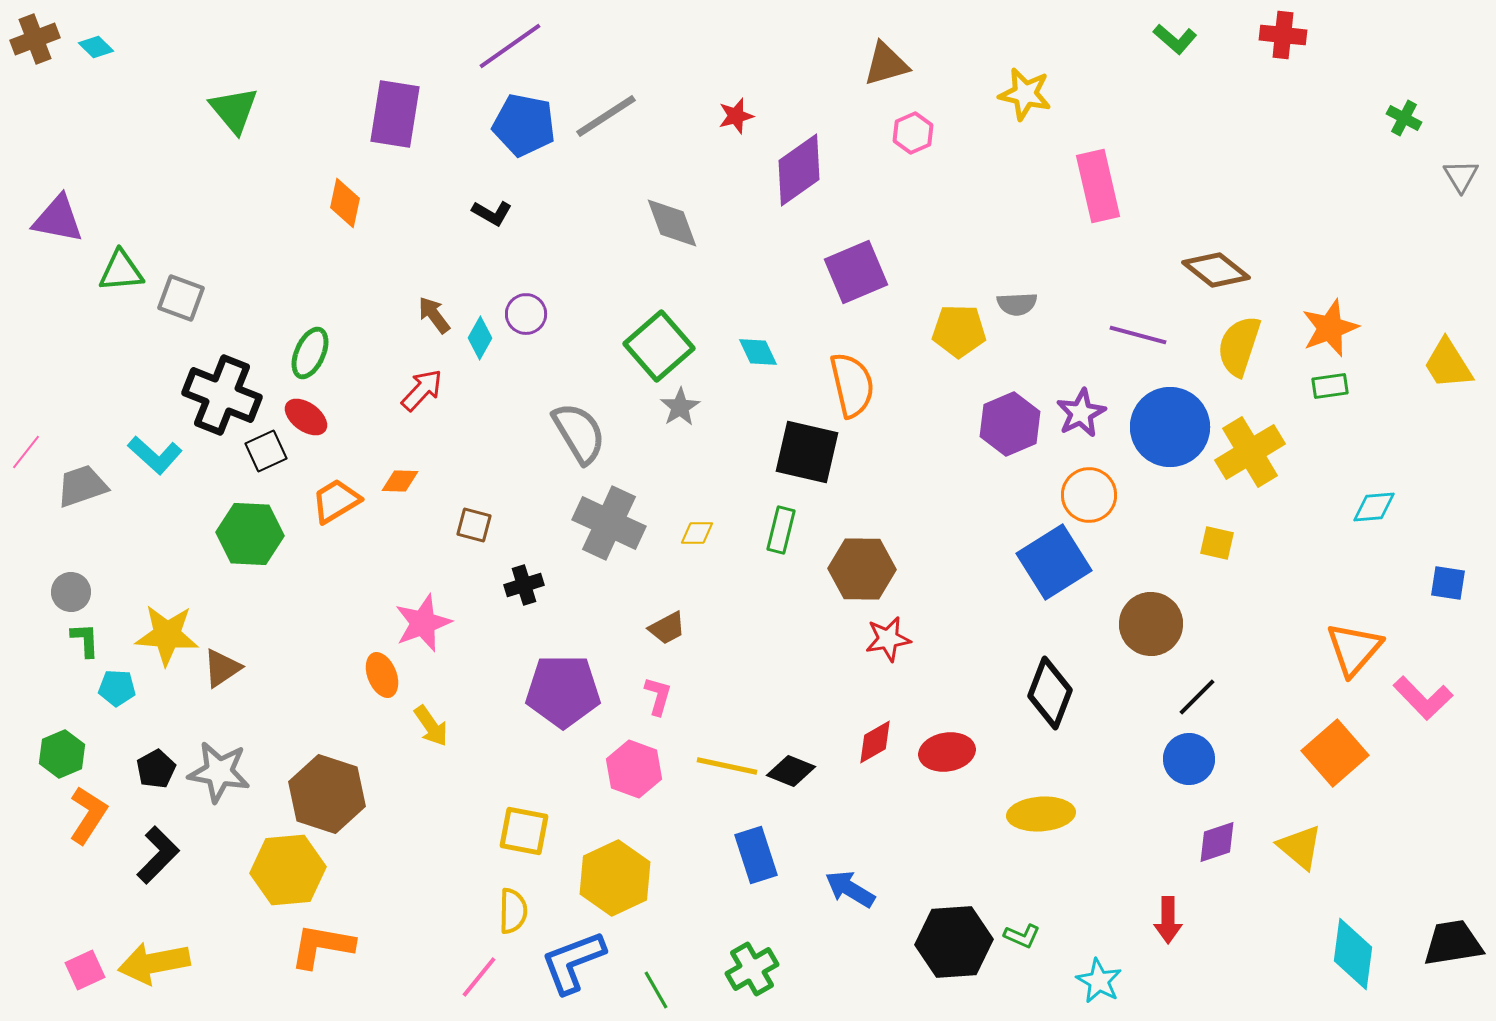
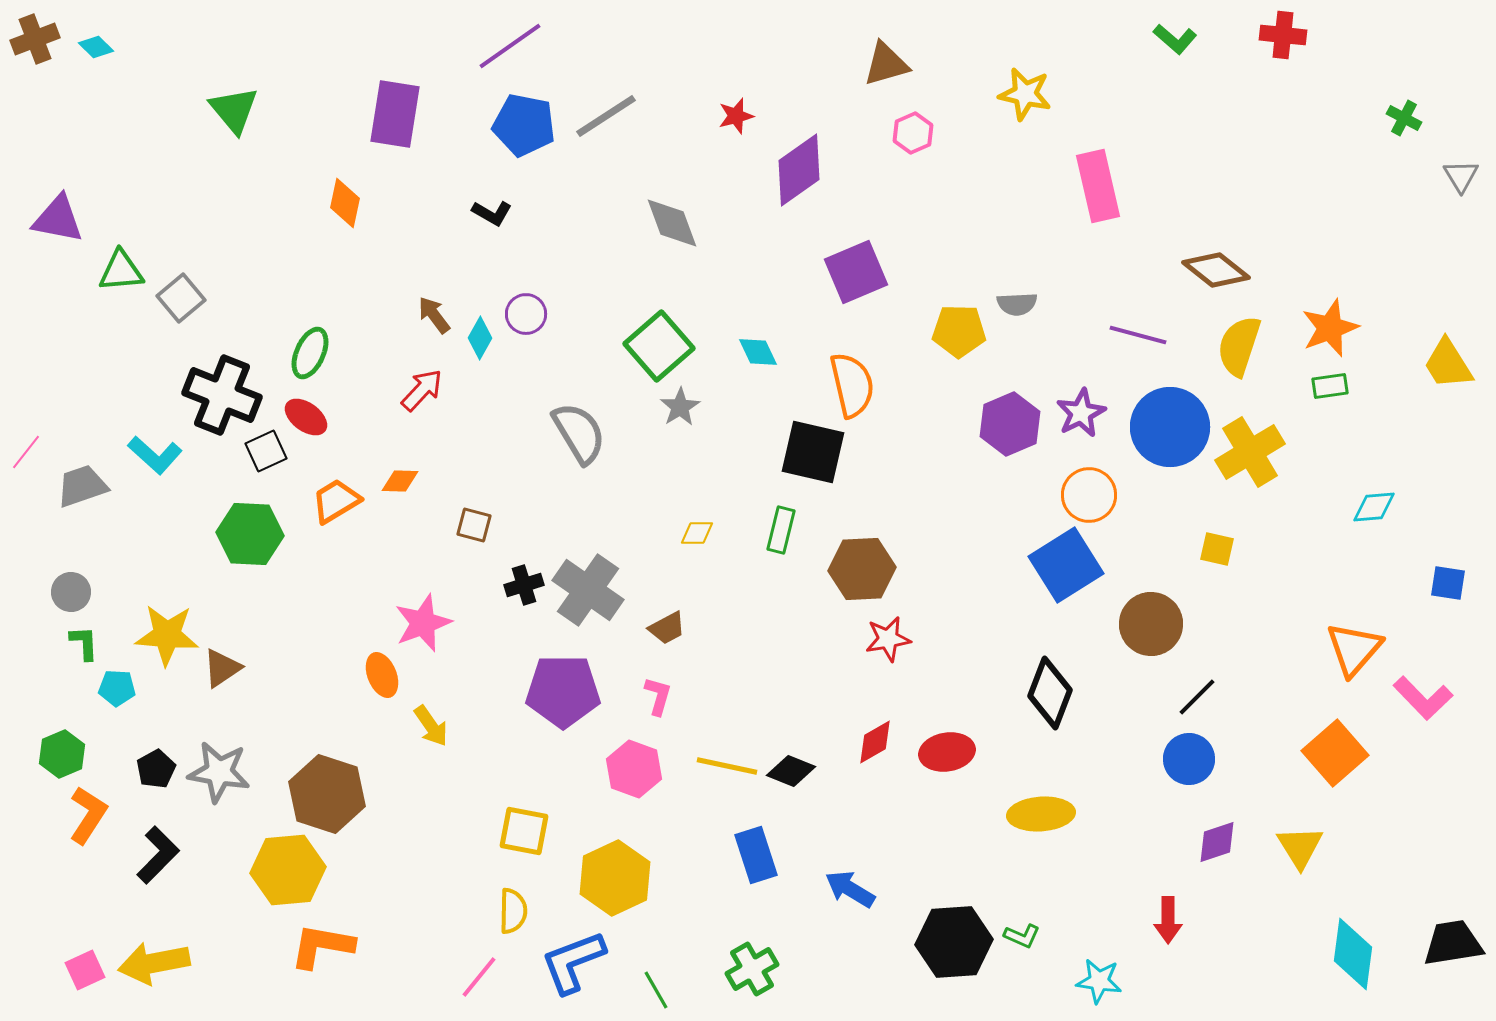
gray square at (181, 298): rotated 30 degrees clockwise
black square at (807, 452): moved 6 px right
gray cross at (609, 523): moved 21 px left, 67 px down; rotated 10 degrees clockwise
yellow square at (1217, 543): moved 6 px down
blue square at (1054, 562): moved 12 px right, 3 px down
brown hexagon at (862, 569): rotated 4 degrees counterclockwise
green L-shape at (85, 640): moved 1 px left, 3 px down
yellow triangle at (1300, 847): rotated 18 degrees clockwise
cyan star at (1099, 981): rotated 21 degrees counterclockwise
